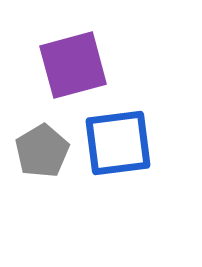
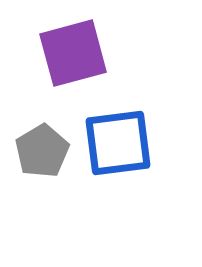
purple square: moved 12 px up
